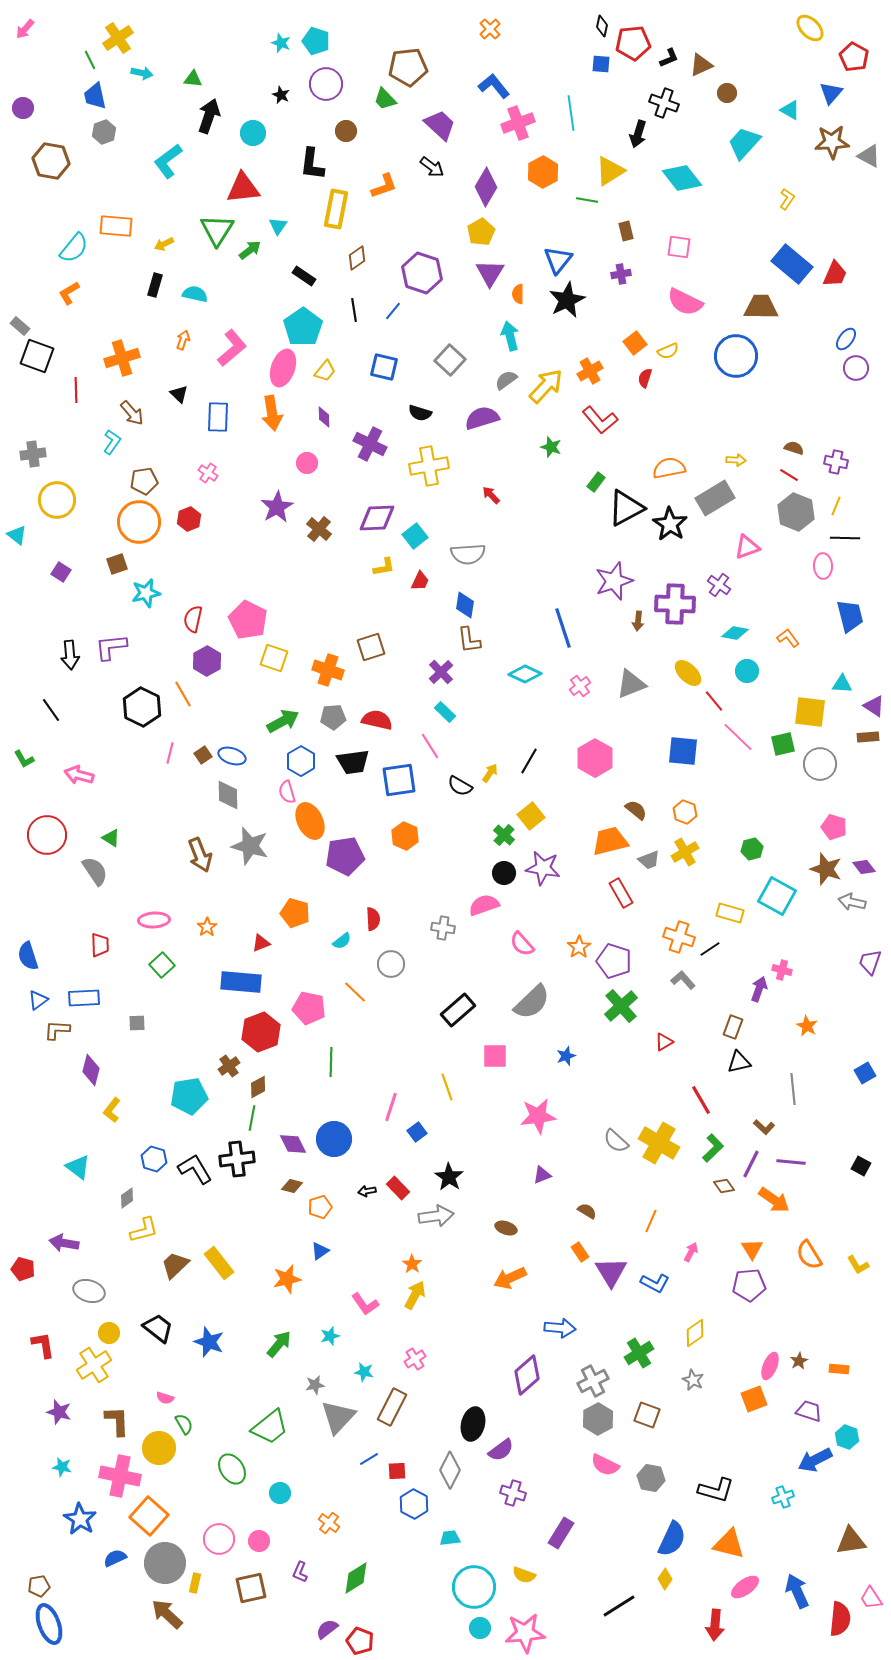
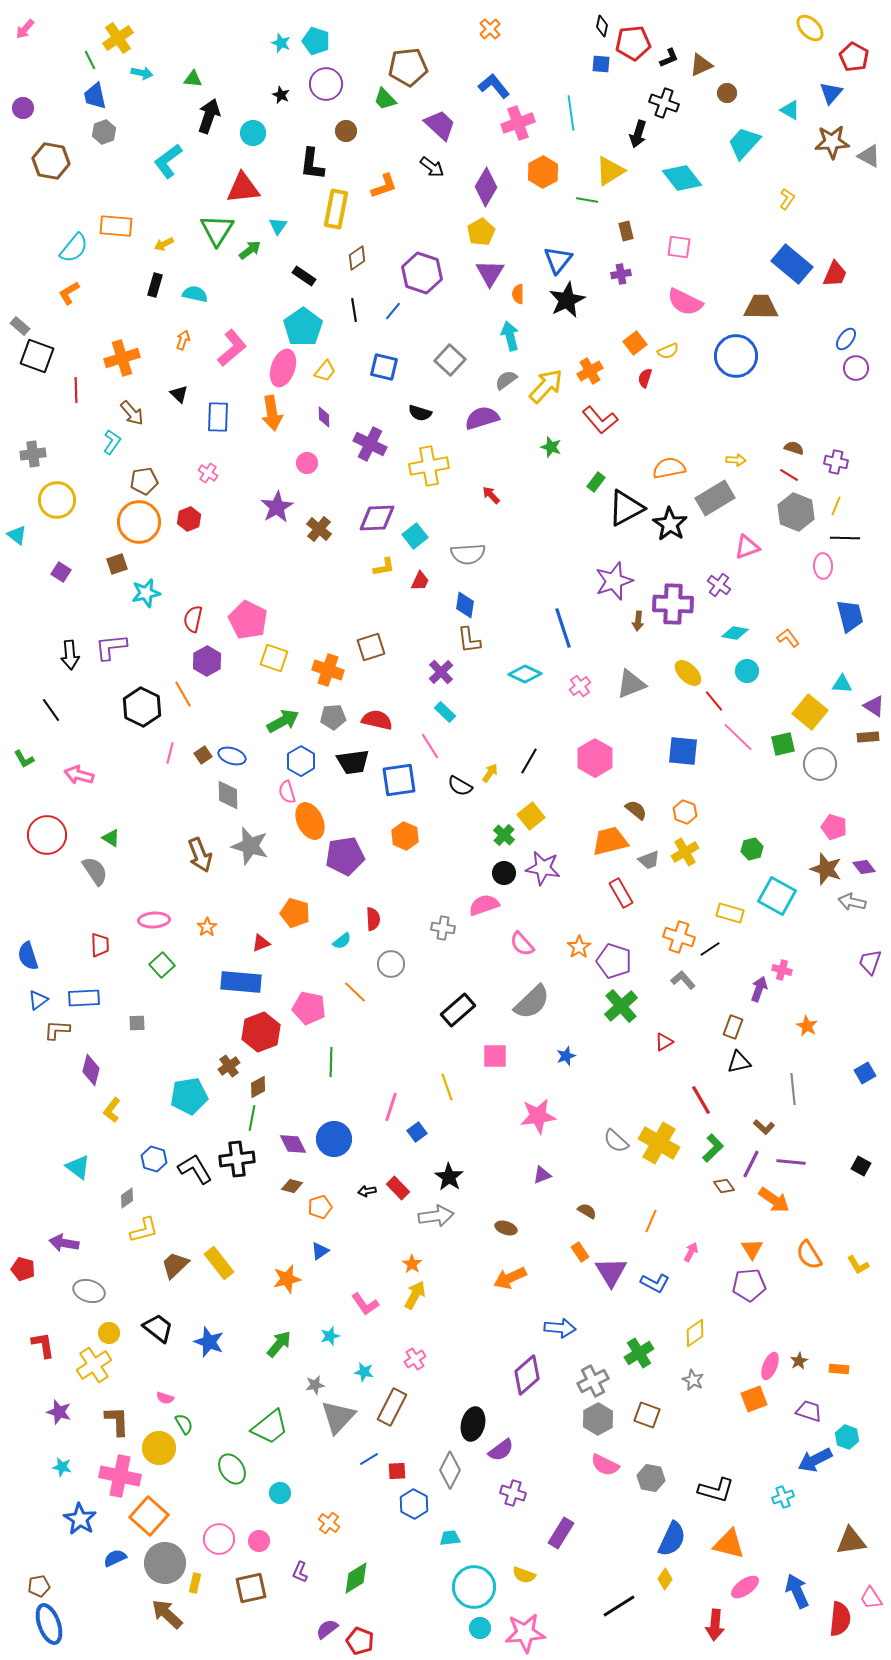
purple cross at (675, 604): moved 2 px left
yellow square at (810, 712): rotated 32 degrees clockwise
